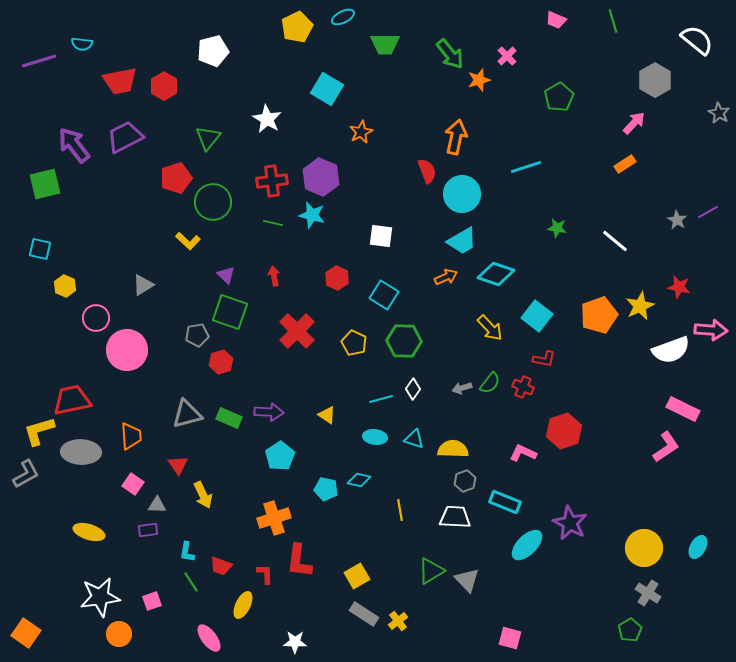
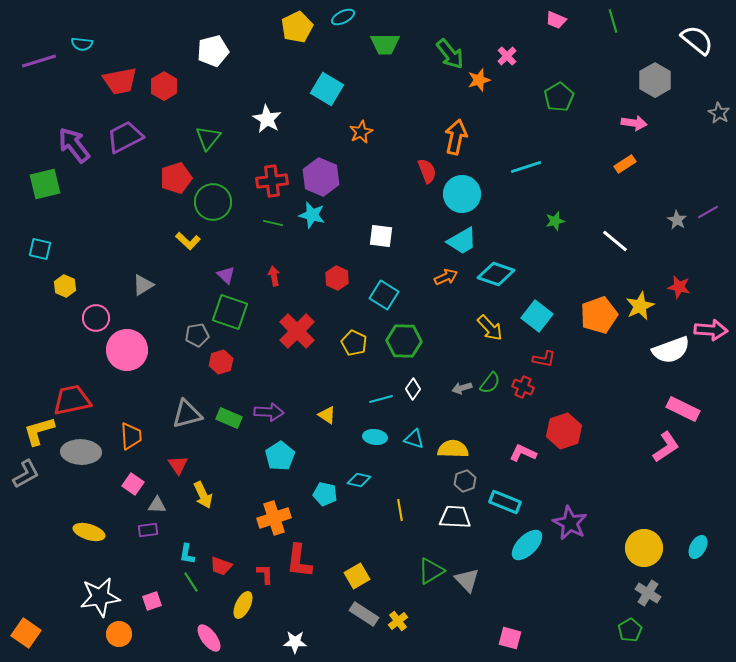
pink arrow at (634, 123): rotated 55 degrees clockwise
green star at (557, 228): moved 2 px left, 7 px up; rotated 24 degrees counterclockwise
cyan pentagon at (326, 489): moved 1 px left, 5 px down
cyan L-shape at (187, 552): moved 2 px down
